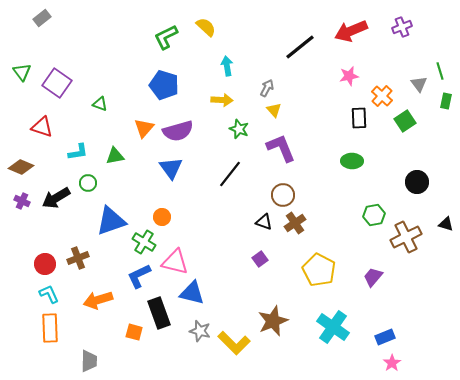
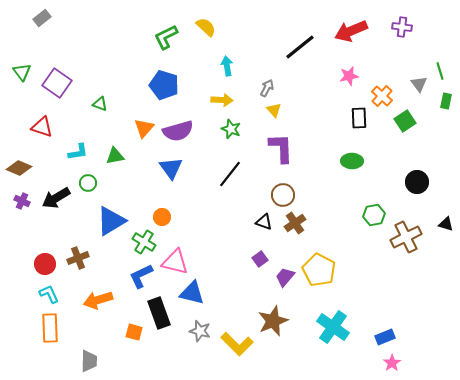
purple cross at (402, 27): rotated 30 degrees clockwise
green star at (239, 129): moved 8 px left
purple L-shape at (281, 148): rotated 20 degrees clockwise
brown diamond at (21, 167): moved 2 px left, 1 px down
blue triangle at (111, 221): rotated 12 degrees counterclockwise
blue L-shape at (139, 276): moved 2 px right
purple trapezoid at (373, 277): moved 88 px left
yellow L-shape at (234, 343): moved 3 px right, 1 px down
